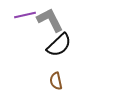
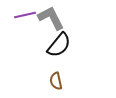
gray L-shape: moved 1 px right, 2 px up
black semicircle: rotated 8 degrees counterclockwise
